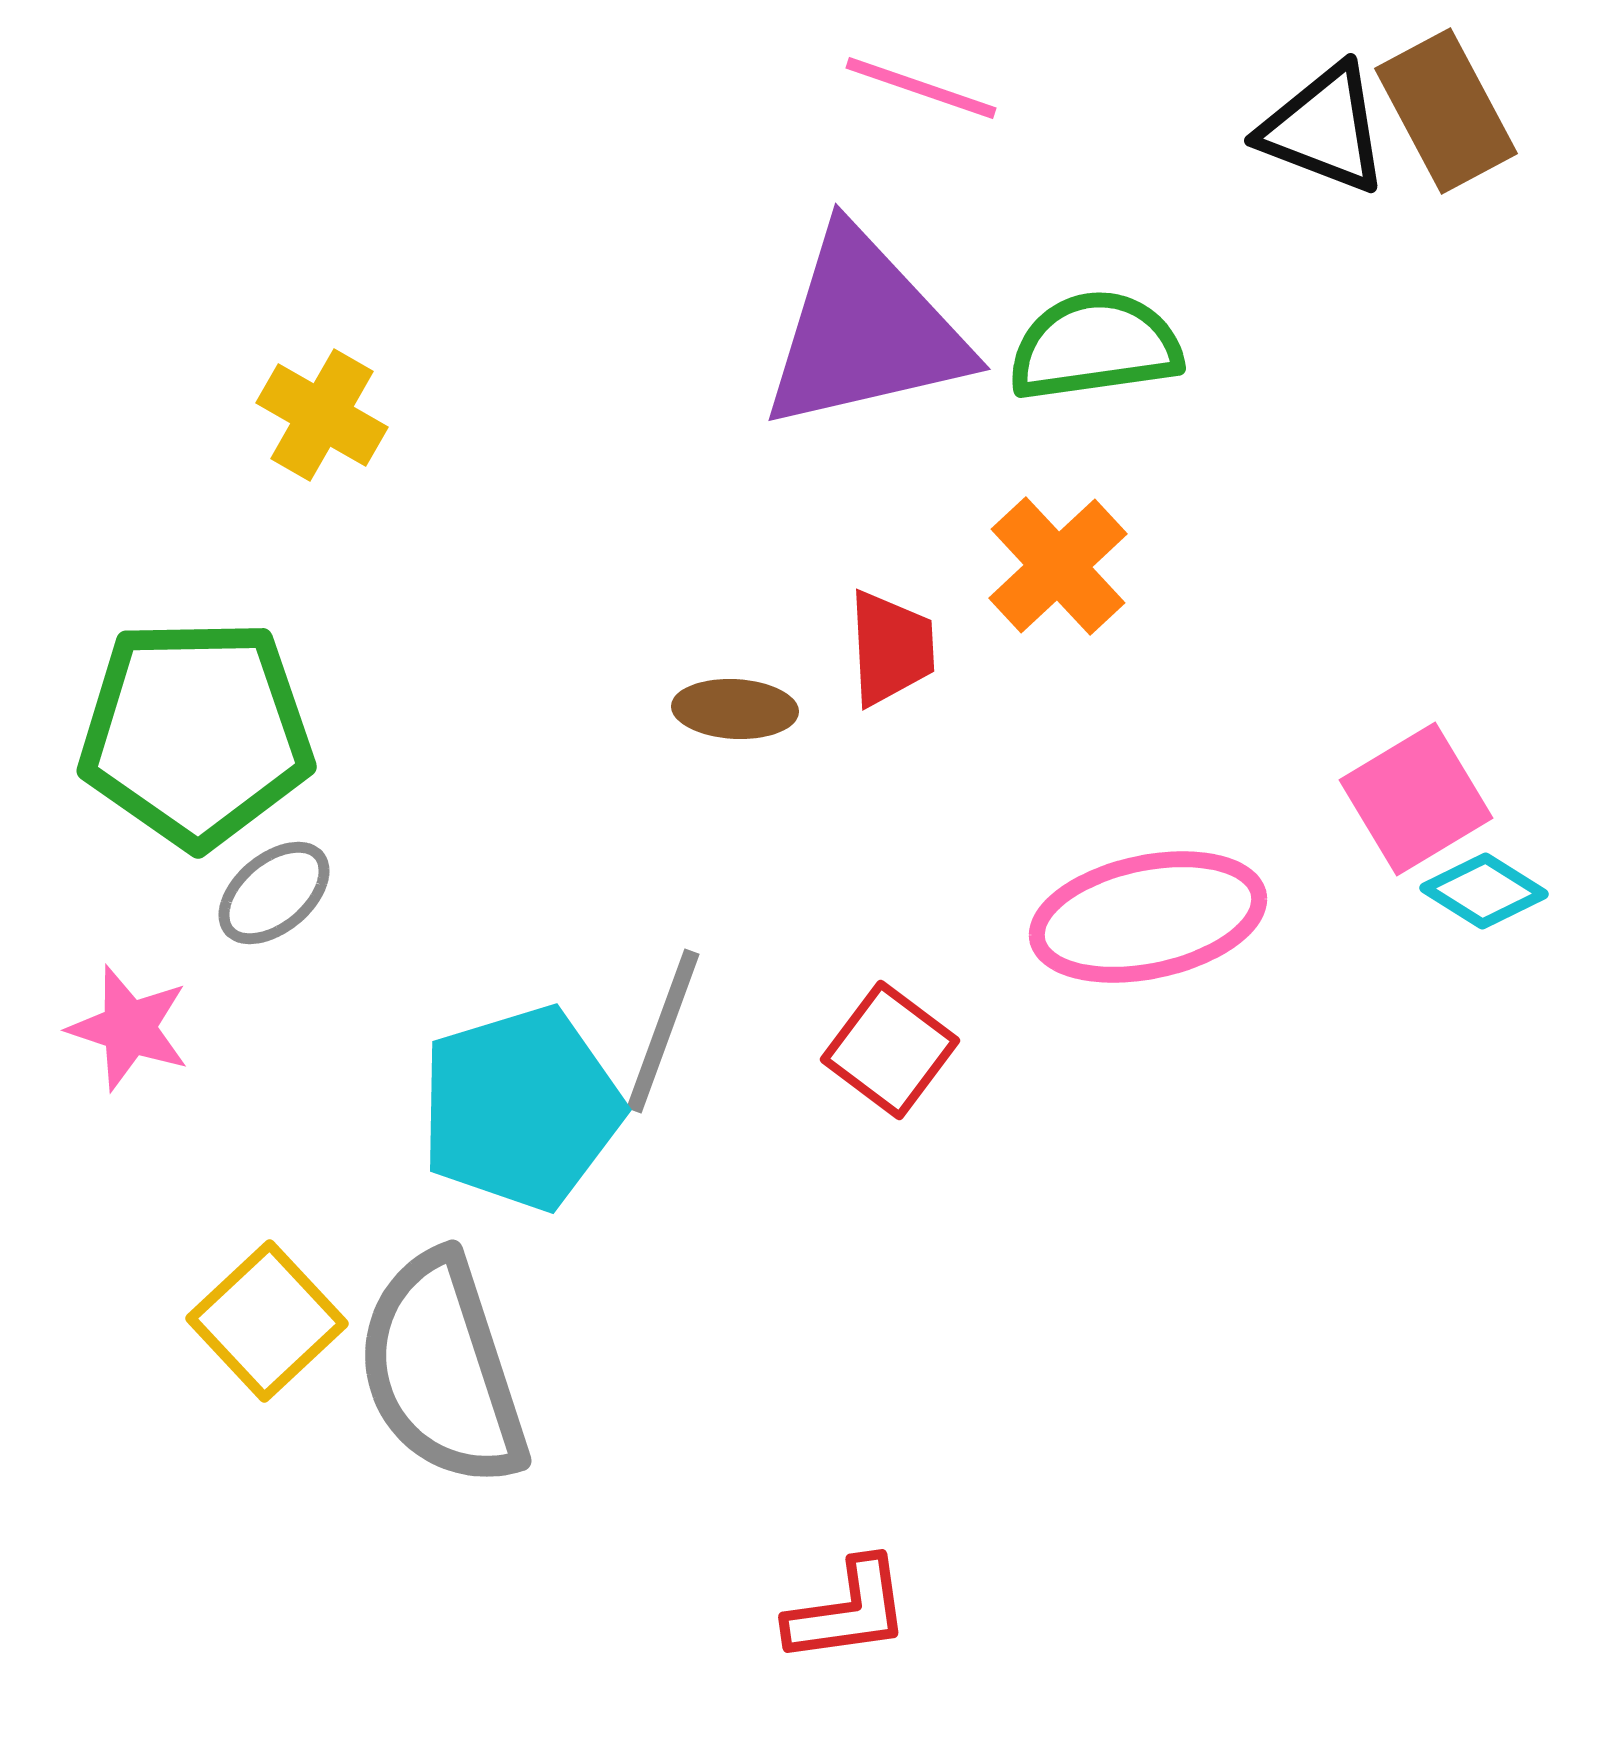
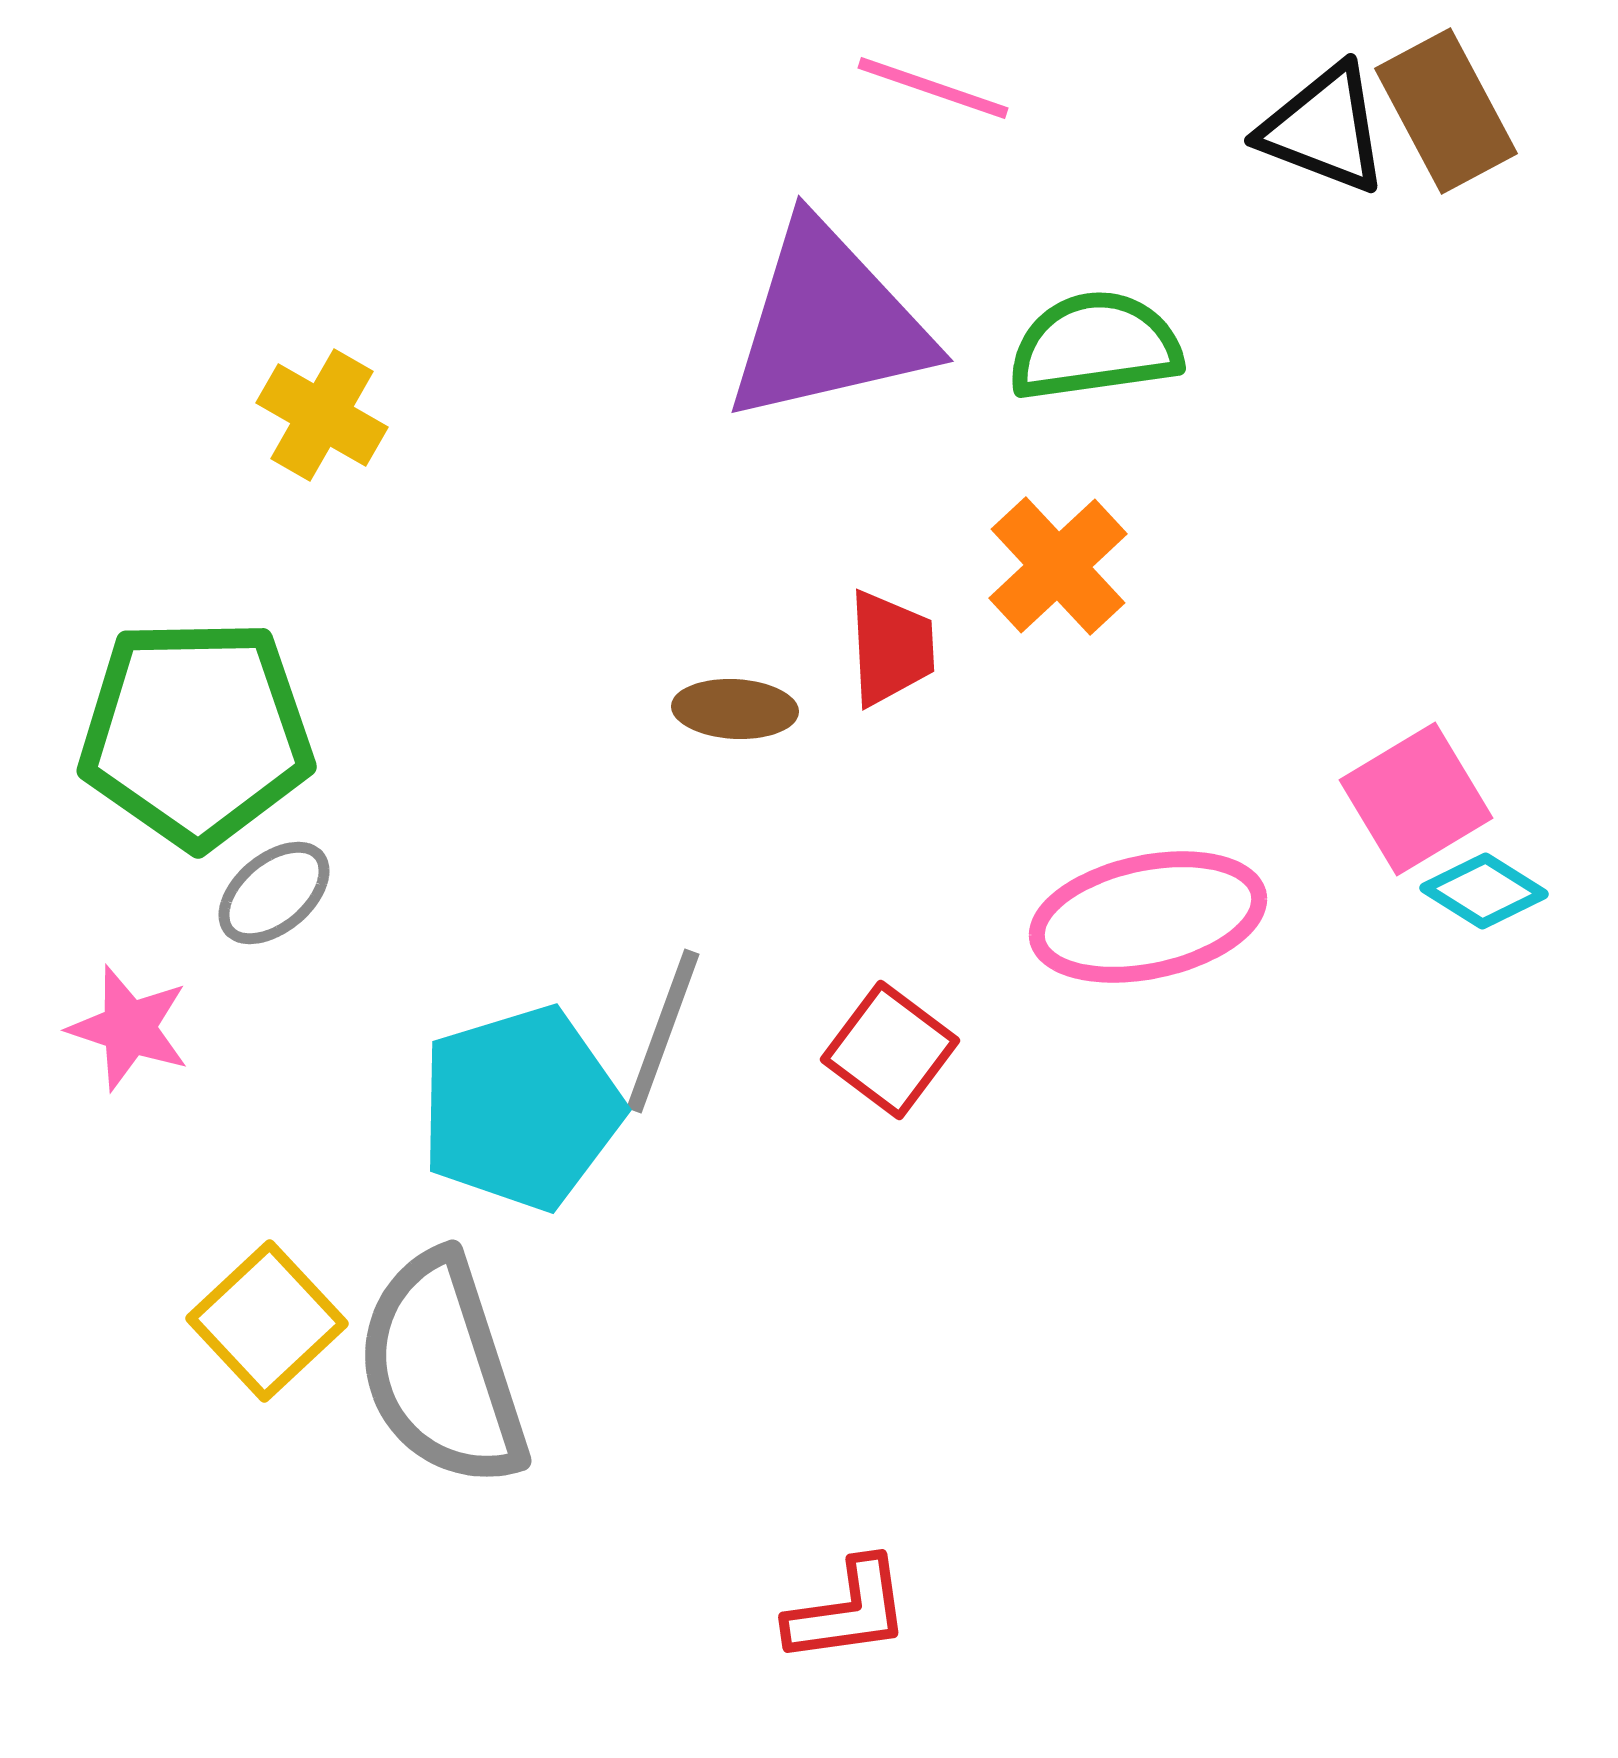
pink line: moved 12 px right
purple triangle: moved 37 px left, 8 px up
